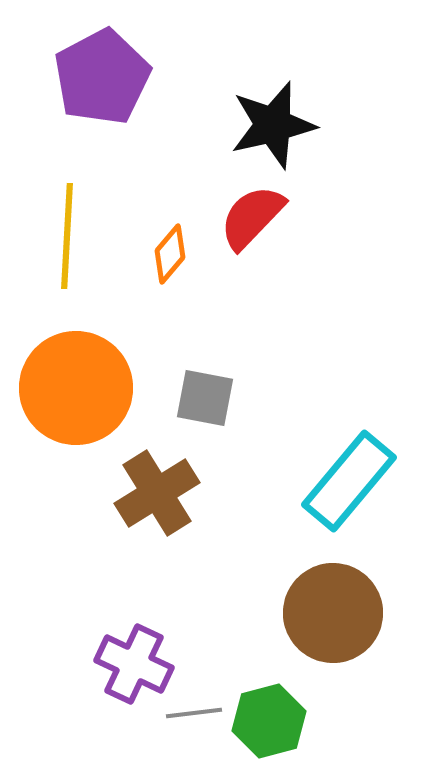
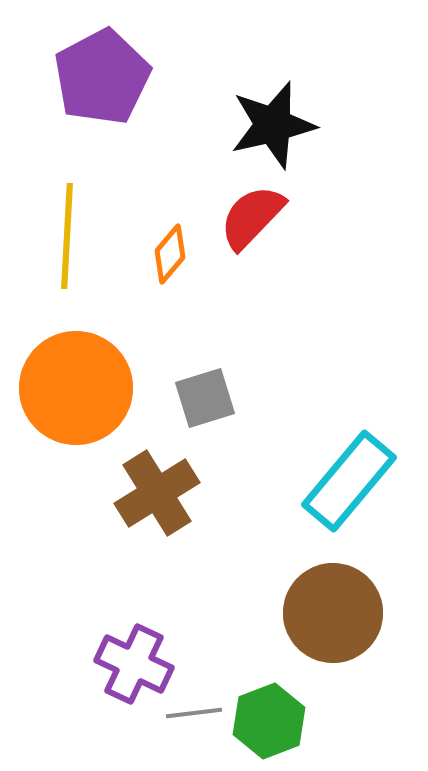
gray square: rotated 28 degrees counterclockwise
green hexagon: rotated 6 degrees counterclockwise
